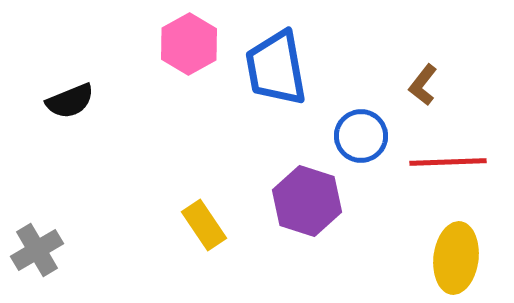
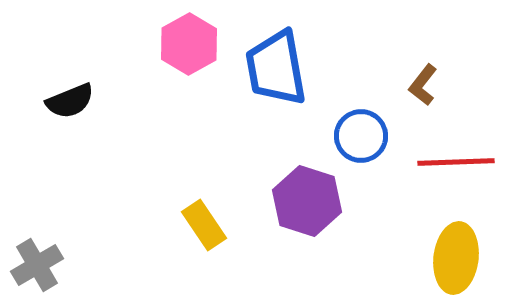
red line: moved 8 px right
gray cross: moved 15 px down
